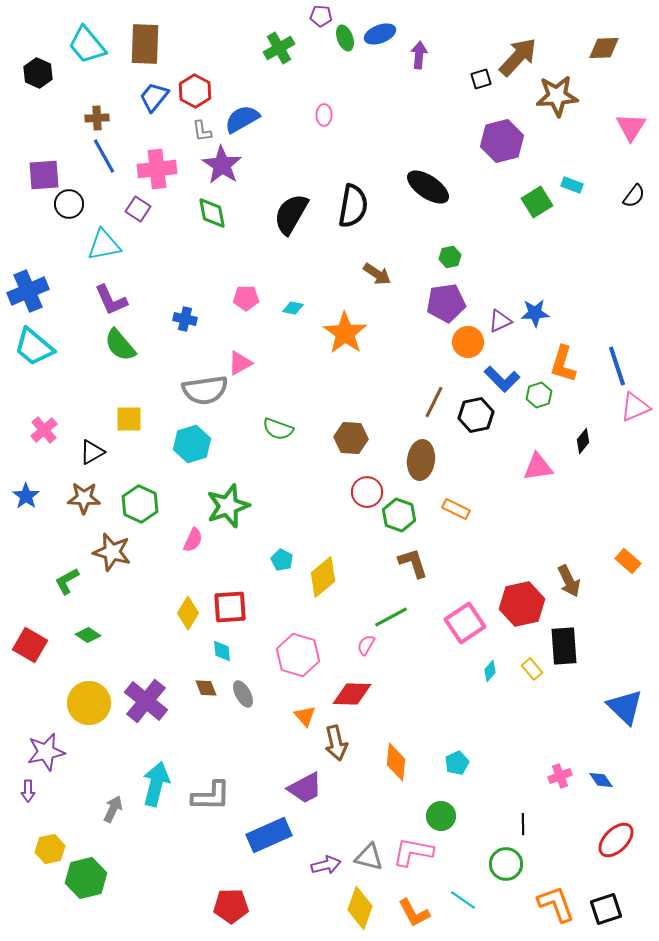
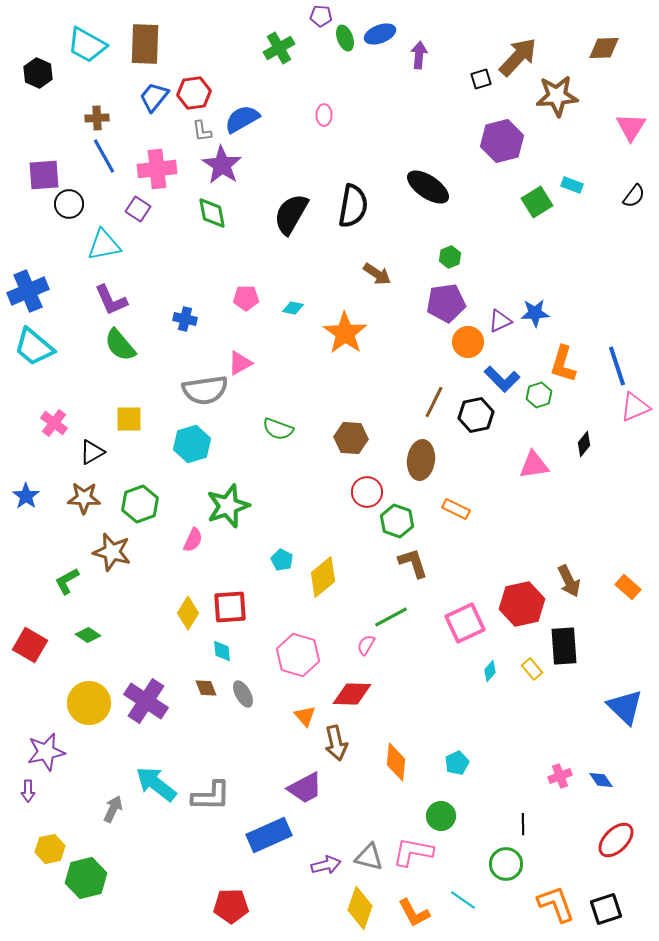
cyan trapezoid at (87, 45): rotated 21 degrees counterclockwise
red hexagon at (195, 91): moved 1 px left, 2 px down; rotated 24 degrees clockwise
green hexagon at (450, 257): rotated 10 degrees counterclockwise
pink cross at (44, 430): moved 10 px right, 7 px up; rotated 12 degrees counterclockwise
black diamond at (583, 441): moved 1 px right, 3 px down
pink triangle at (538, 467): moved 4 px left, 2 px up
green hexagon at (140, 504): rotated 15 degrees clockwise
green hexagon at (399, 515): moved 2 px left, 6 px down
orange rectangle at (628, 561): moved 26 px down
pink square at (465, 623): rotated 9 degrees clockwise
purple cross at (146, 701): rotated 6 degrees counterclockwise
cyan arrow at (156, 784): rotated 66 degrees counterclockwise
